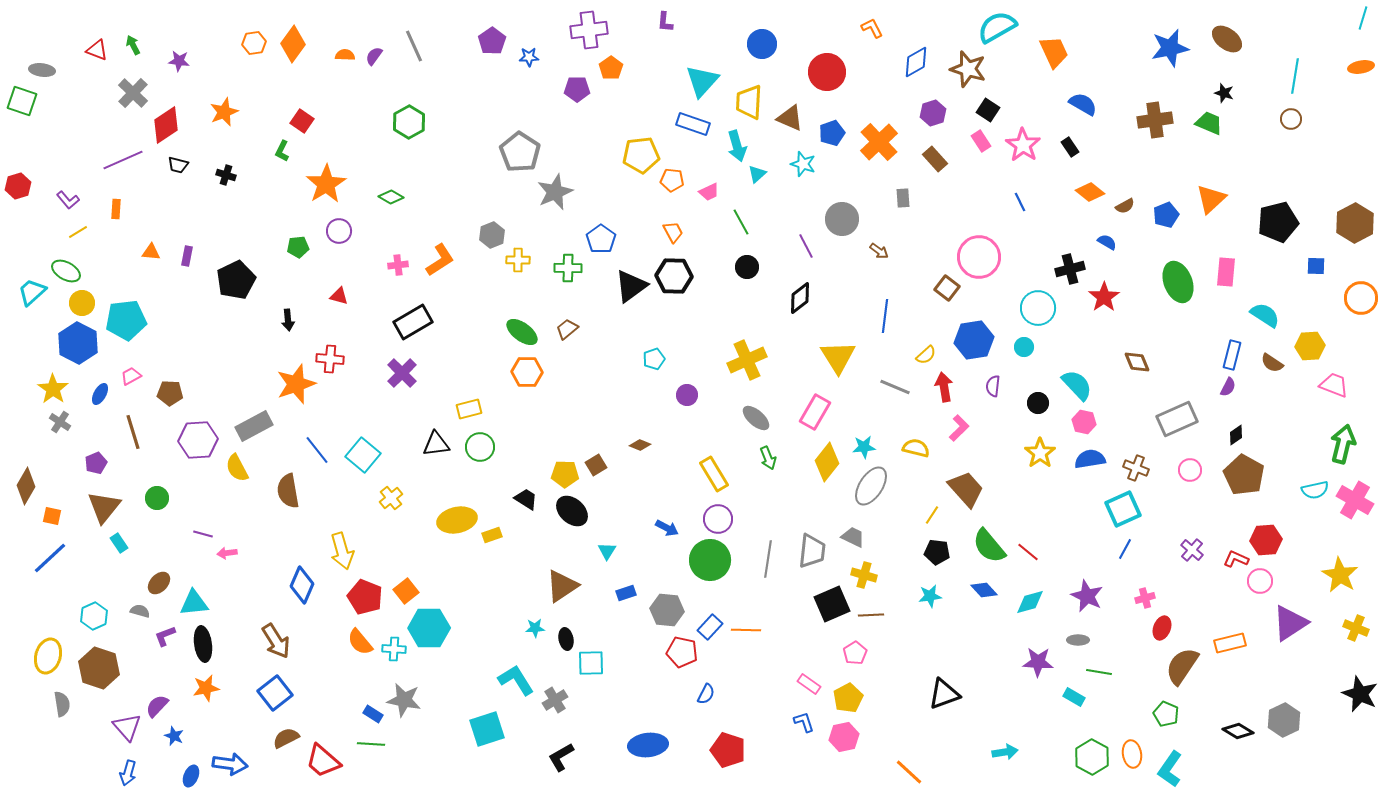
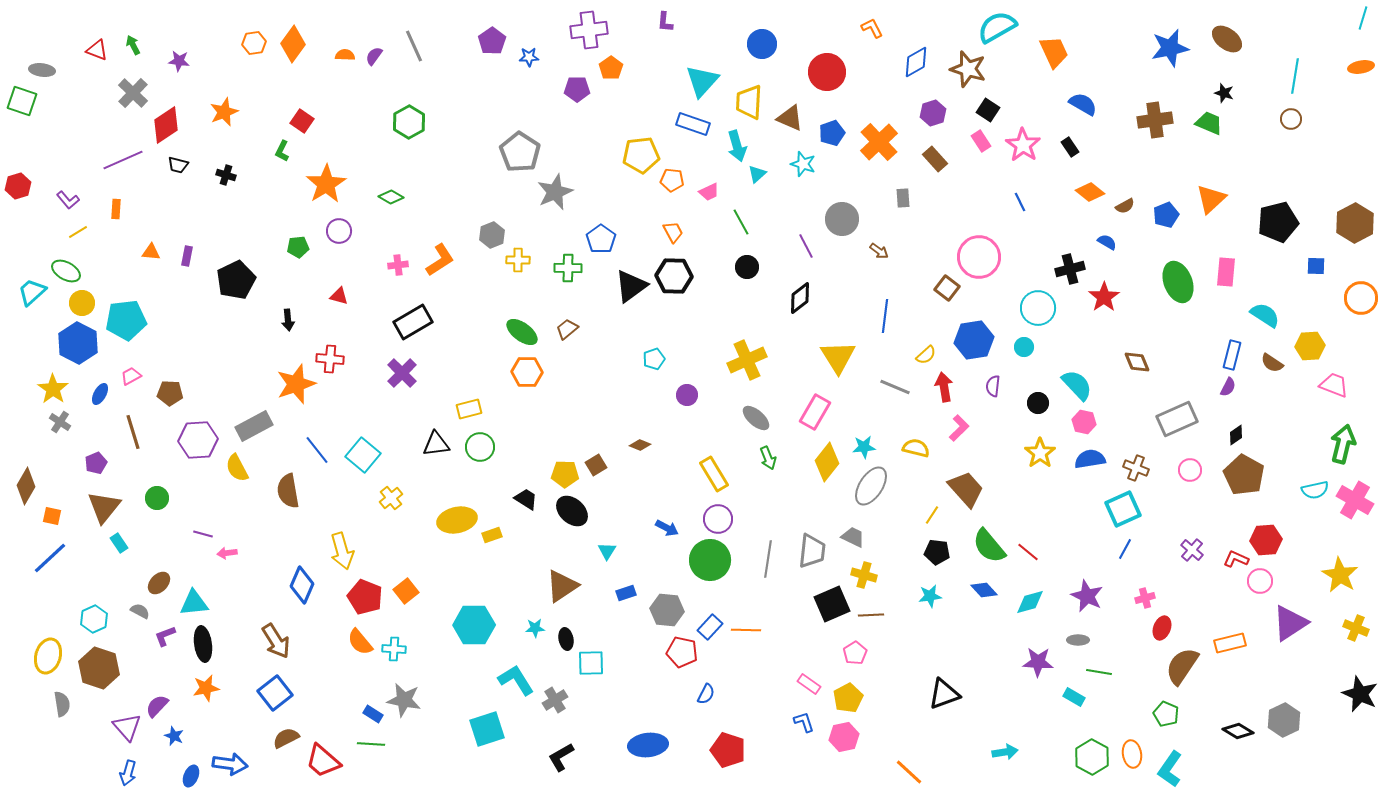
gray semicircle at (140, 611): rotated 12 degrees clockwise
cyan hexagon at (94, 616): moved 3 px down
cyan hexagon at (429, 628): moved 45 px right, 3 px up
